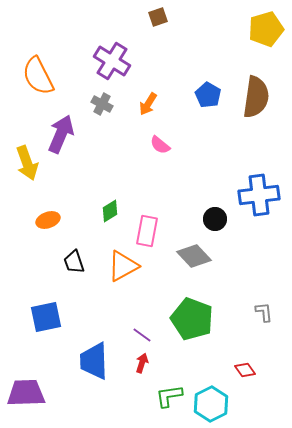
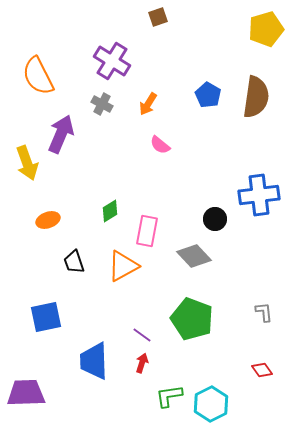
red diamond: moved 17 px right
